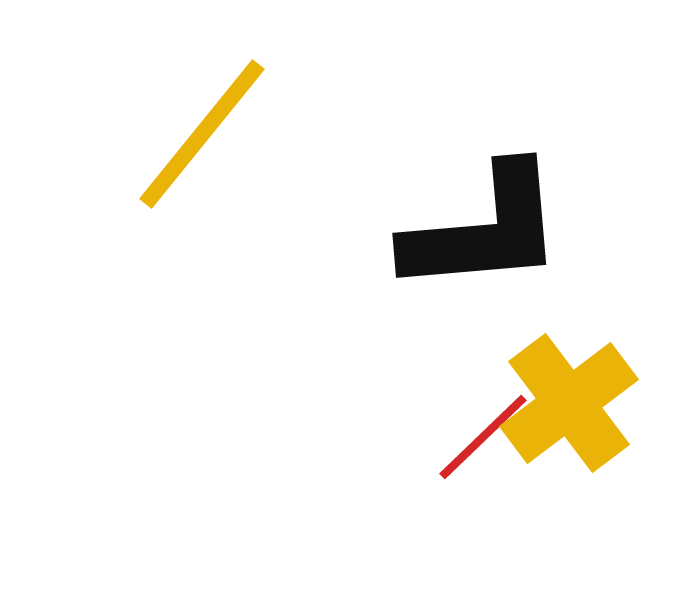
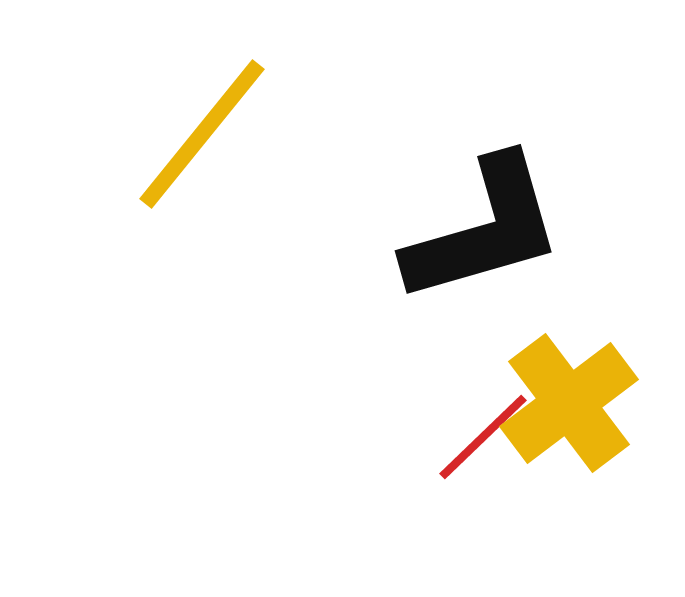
black L-shape: rotated 11 degrees counterclockwise
